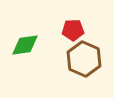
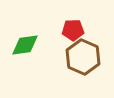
brown hexagon: moved 1 px left, 2 px up
